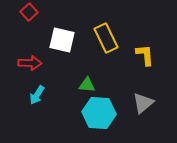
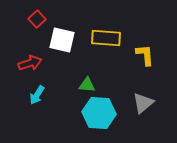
red square: moved 8 px right, 7 px down
yellow rectangle: rotated 60 degrees counterclockwise
red arrow: rotated 20 degrees counterclockwise
